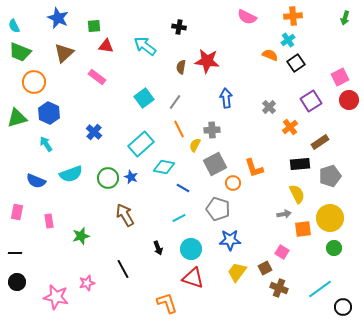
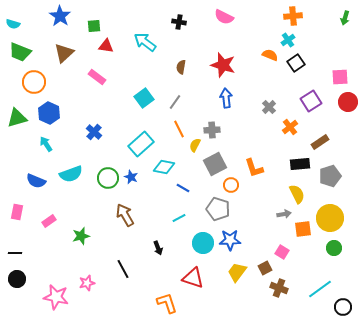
pink semicircle at (247, 17): moved 23 px left
blue star at (58, 18): moved 2 px right, 2 px up; rotated 10 degrees clockwise
cyan semicircle at (14, 26): moved 1 px left, 2 px up; rotated 48 degrees counterclockwise
black cross at (179, 27): moved 5 px up
cyan arrow at (145, 46): moved 4 px up
red star at (207, 61): moved 16 px right, 4 px down; rotated 10 degrees clockwise
pink square at (340, 77): rotated 24 degrees clockwise
red circle at (349, 100): moved 1 px left, 2 px down
orange circle at (233, 183): moved 2 px left, 2 px down
pink rectangle at (49, 221): rotated 64 degrees clockwise
cyan circle at (191, 249): moved 12 px right, 6 px up
black circle at (17, 282): moved 3 px up
